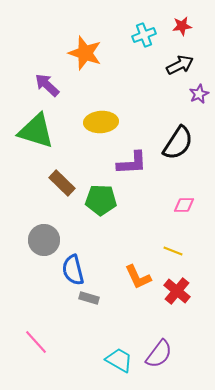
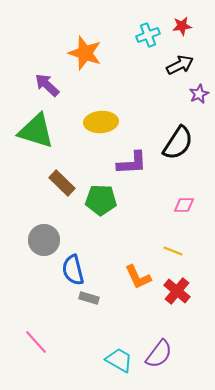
cyan cross: moved 4 px right
